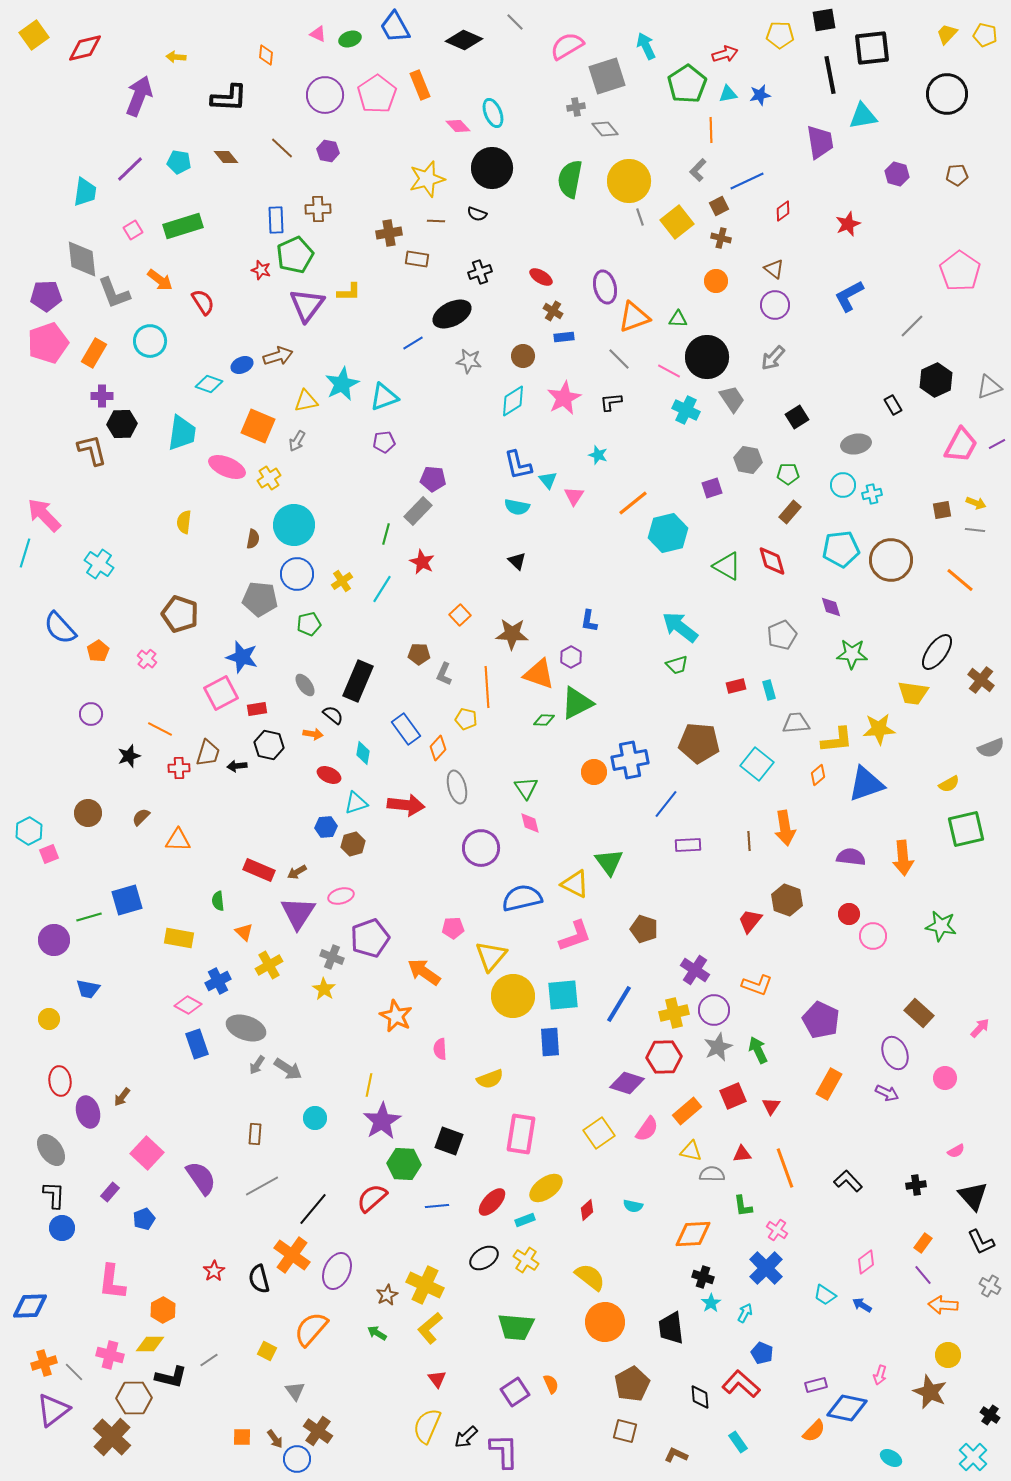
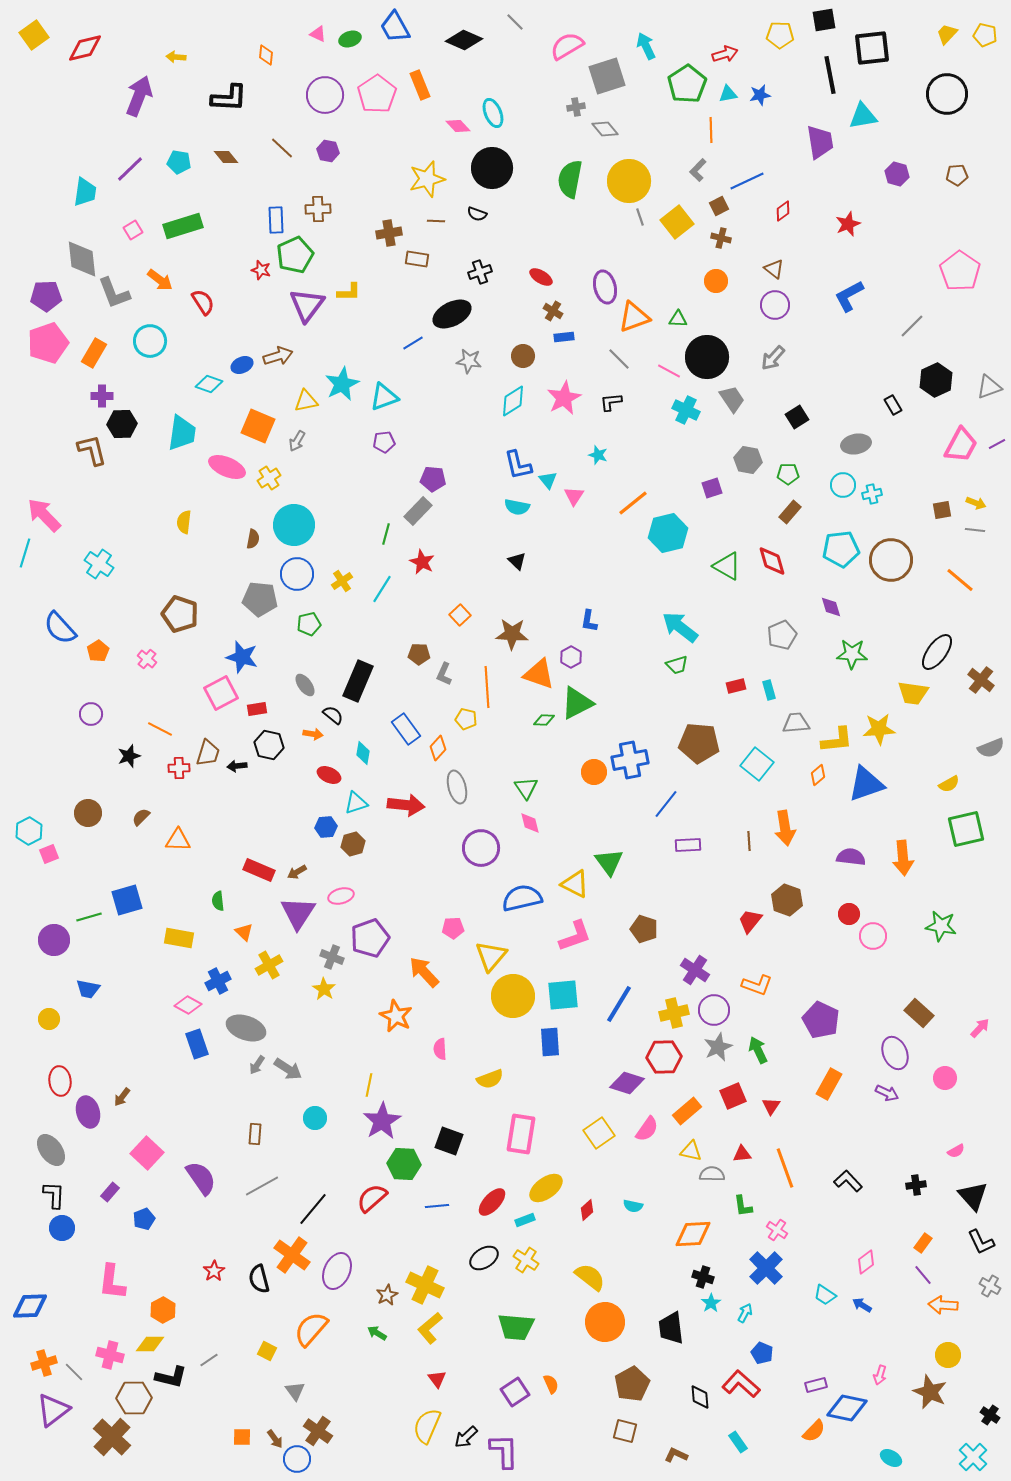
orange arrow at (424, 972): rotated 12 degrees clockwise
